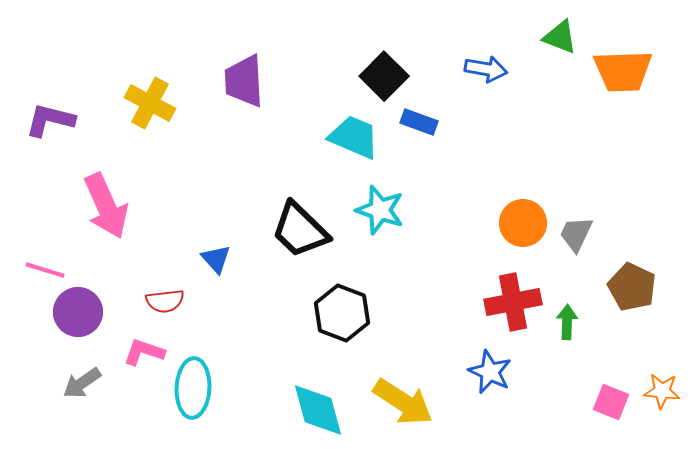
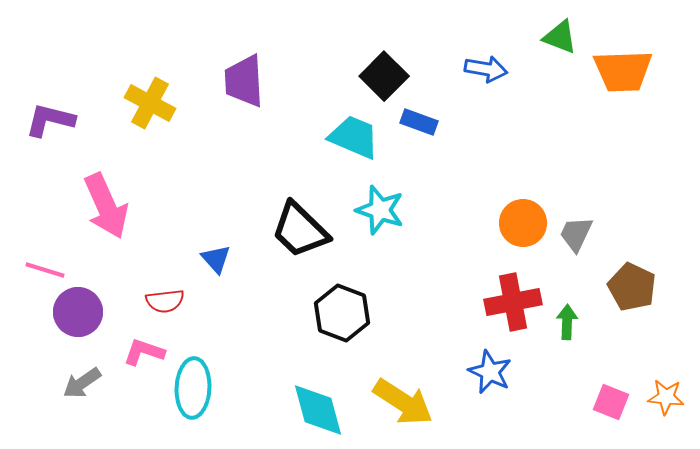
orange star: moved 4 px right, 6 px down
